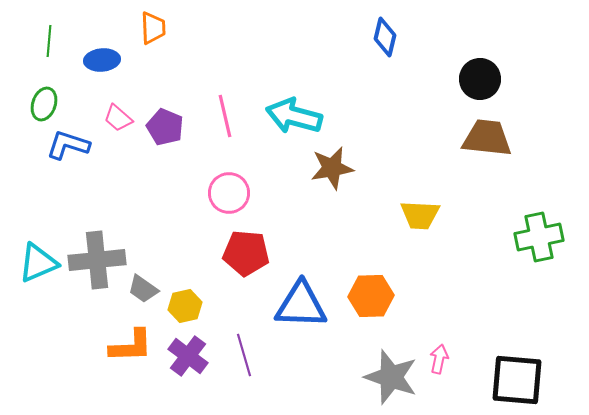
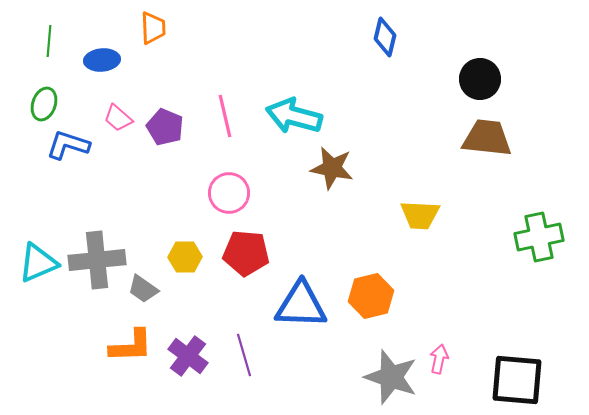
brown star: rotated 21 degrees clockwise
orange hexagon: rotated 12 degrees counterclockwise
yellow hexagon: moved 49 px up; rotated 12 degrees clockwise
